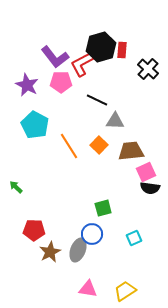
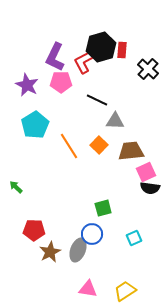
purple L-shape: rotated 64 degrees clockwise
red L-shape: moved 3 px right, 3 px up
cyan pentagon: rotated 12 degrees clockwise
